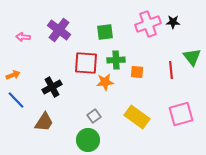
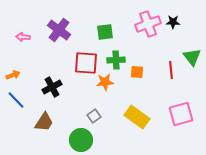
green circle: moved 7 px left
